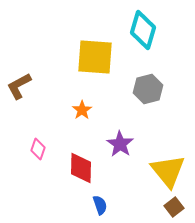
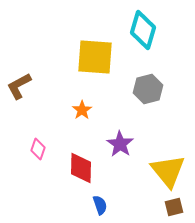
brown square: rotated 24 degrees clockwise
